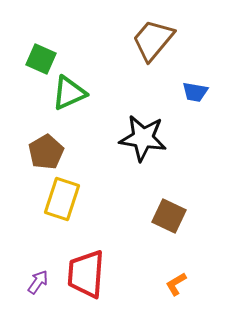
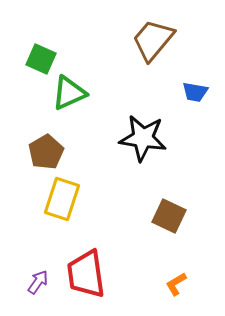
red trapezoid: rotated 12 degrees counterclockwise
